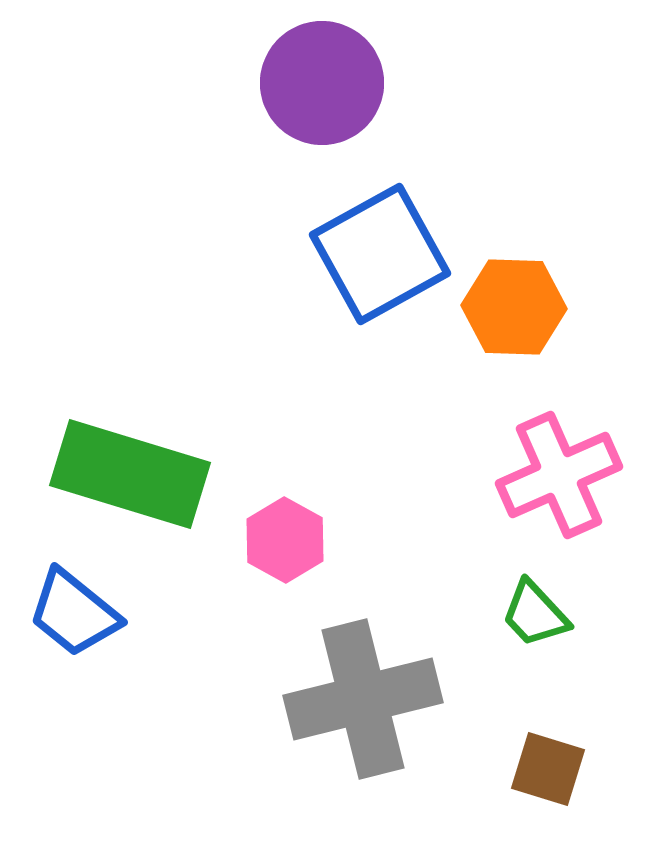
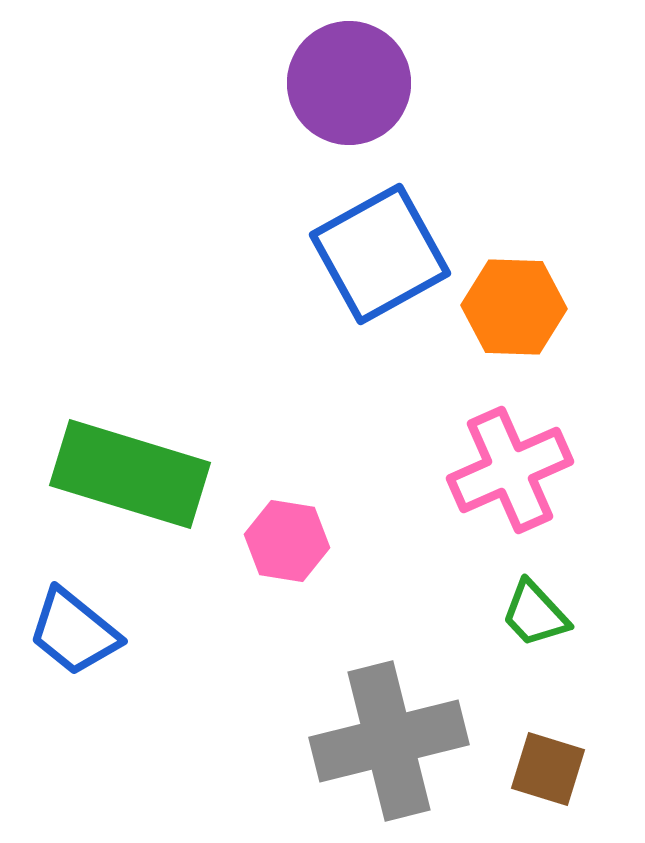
purple circle: moved 27 px right
pink cross: moved 49 px left, 5 px up
pink hexagon: moved 2 px right, 1 px down; rotated 20 degrees counterclockwise
blue trapezoid: moved 19 px down
gray cross: moved 26 px right, 42 px down
